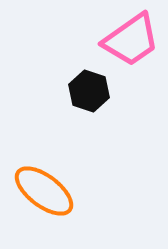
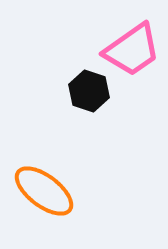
pink trapezoid: moved 1 px right, 10 px down
